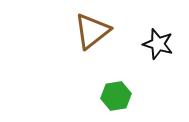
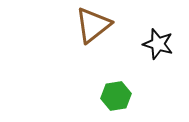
brown triangle: moved 1 px right, 6 px up
